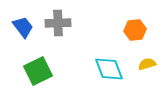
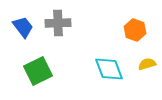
orange hexagon: rotated 25 degrees clockwise
